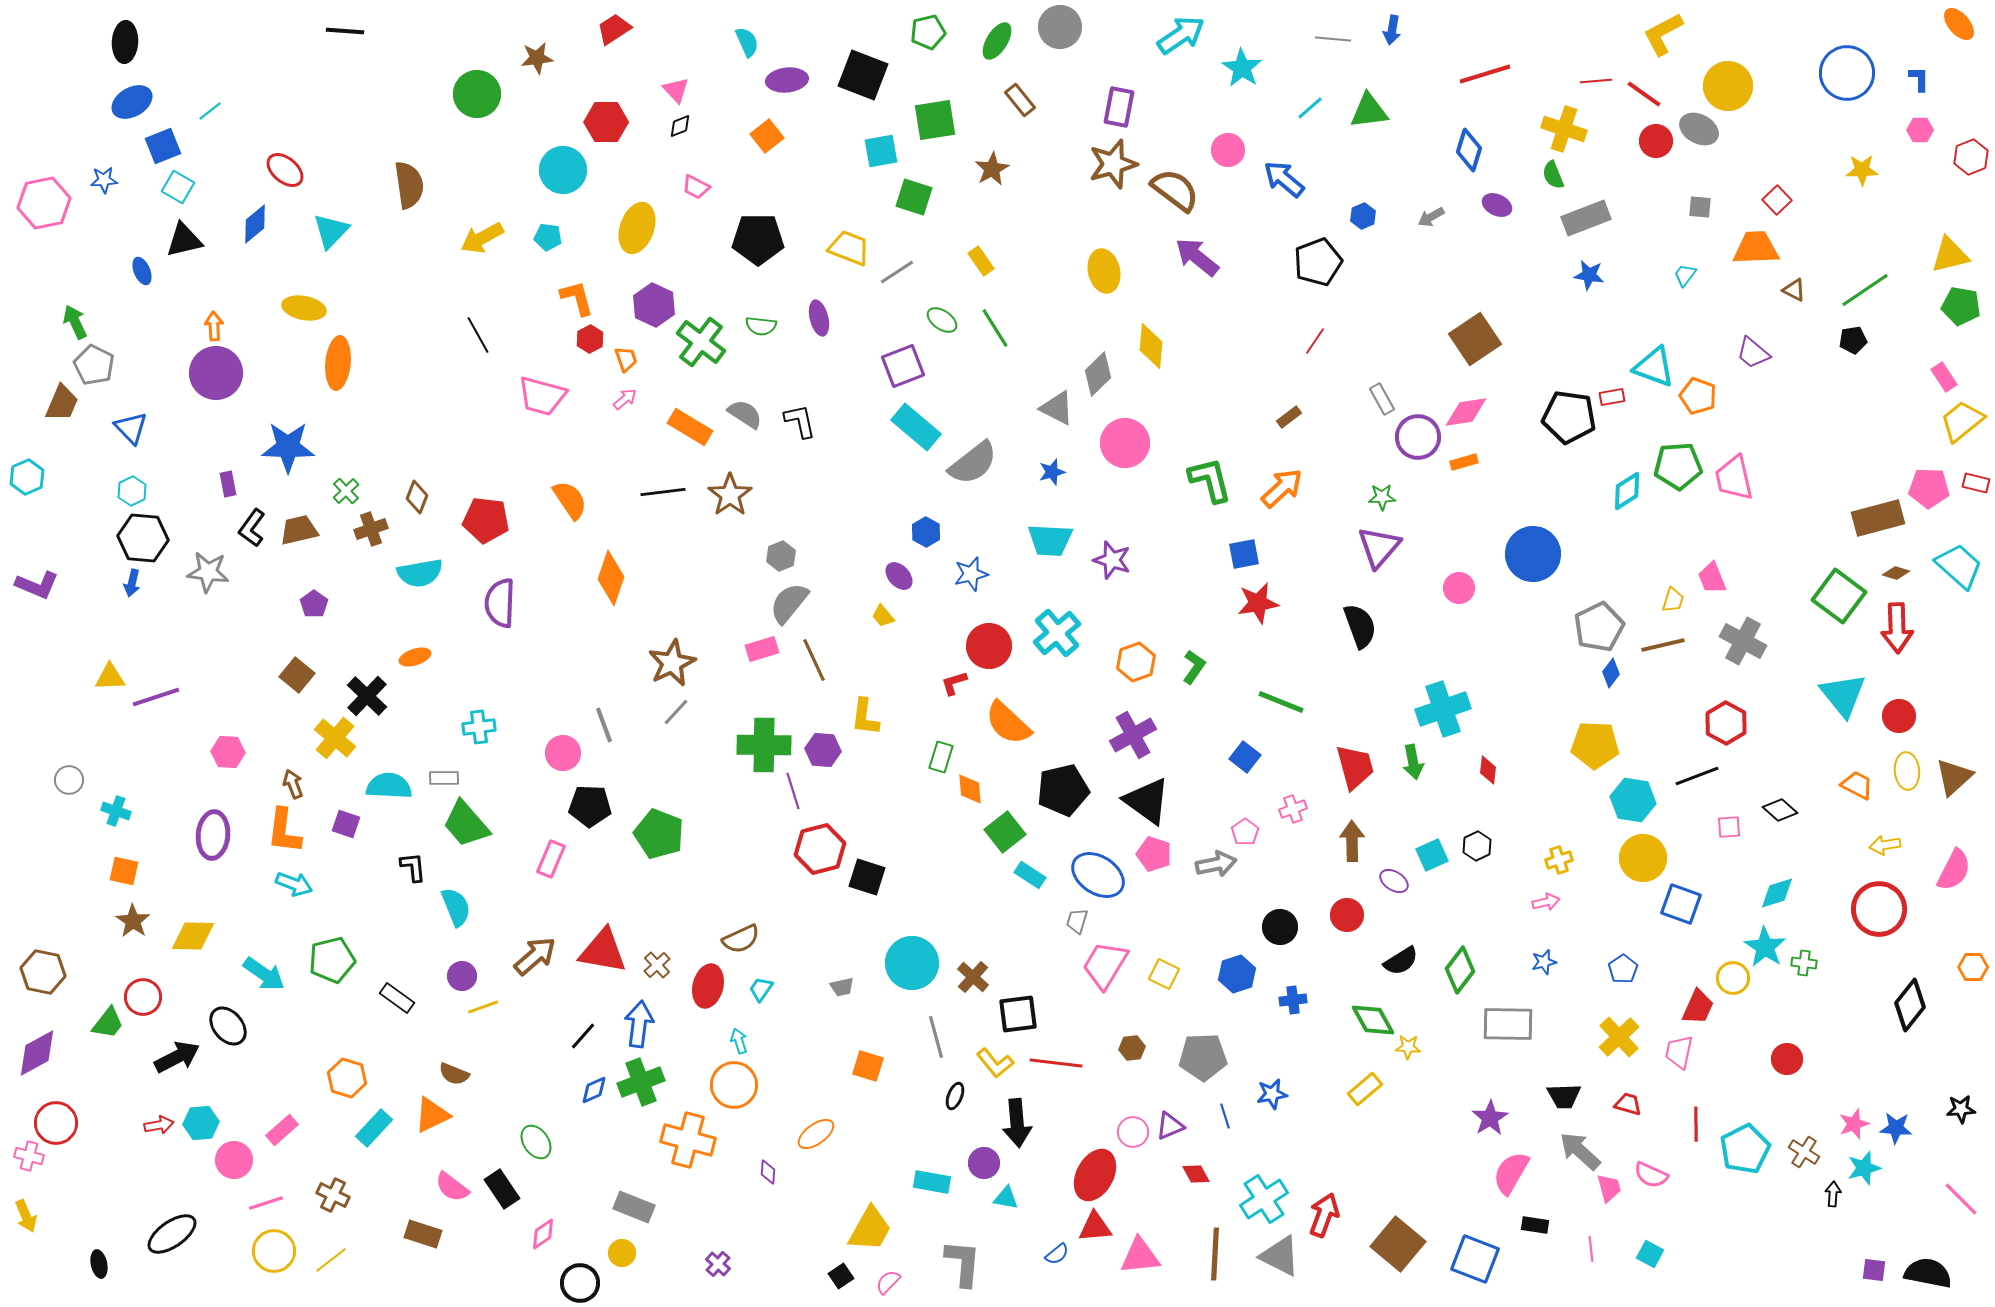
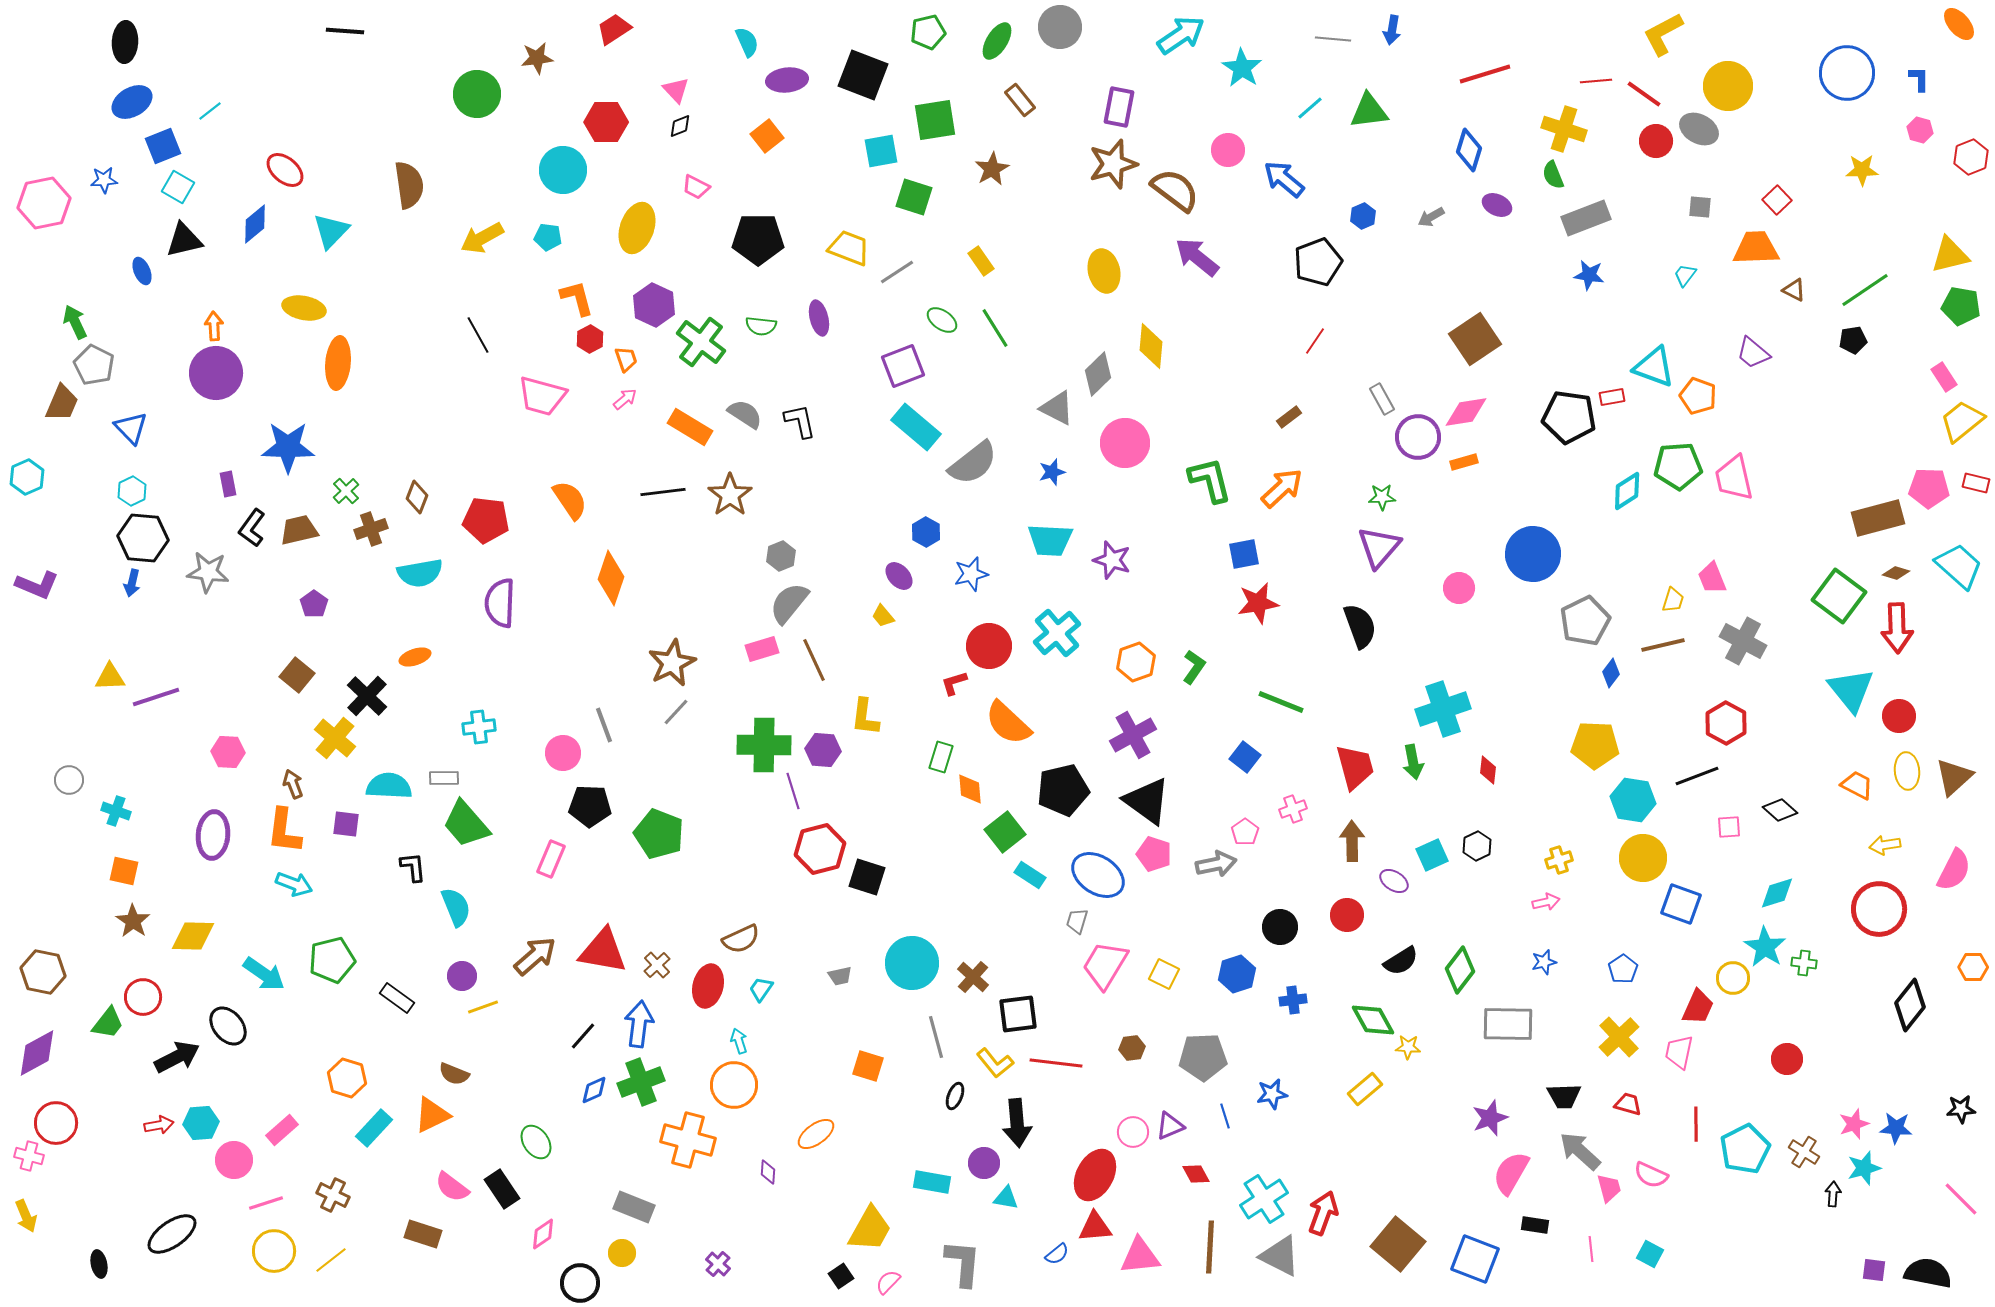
pink hexagon at (1920, 130): rotated 15 degrees clockwise
gray pentagon at (1599, 627): moved 14 px left, 6 px up
cyan triangle at (1843, 695): moved 8 px right, 5 px up
purple square at (346, 824): rotated 12 degrees counterclockwise
gray trapezoid at (842, 987): moved 2 px left, 11 px up
purple star at (1490, 1118): rotated 12 degrees clockwise
red arrow at (1324, 1215): moved 1 px left, 2 px up
brown line at (1215, 1254): moved 5 px left, 7 px up
